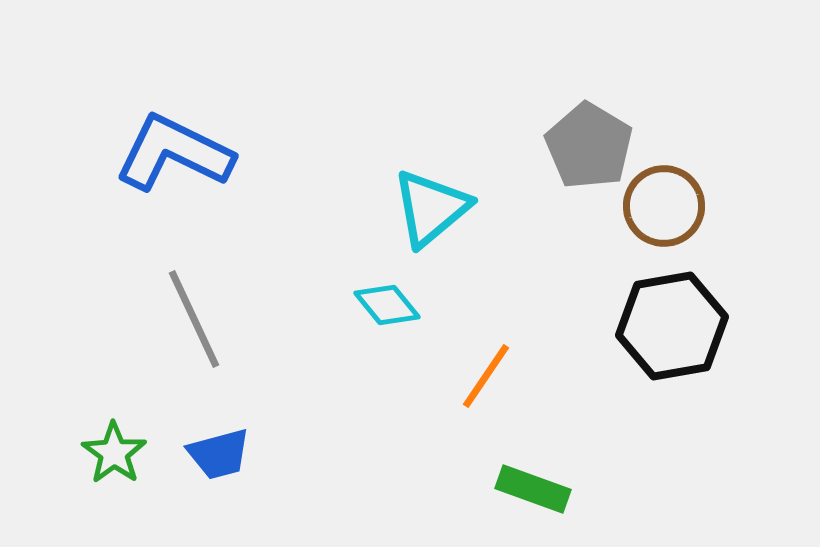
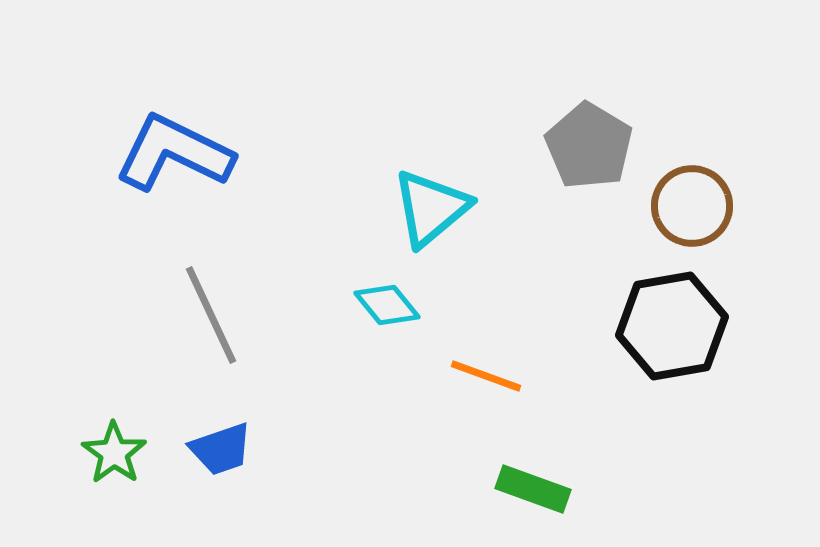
brown circle: moved 28 px right
gray line: moved 17 px right, 4 px up
orange line: rotated 76 degrees clockwise
blue trapezoid: moved 2 px right, 5 px up; rotated 4 degrees counterclockwise
